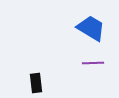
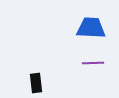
blue trapezoid: rotated 28 degrees counterclockwise
